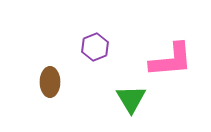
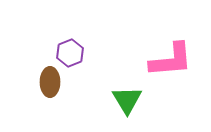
purple hexagon: moved 25 px left, 6 px down
green triangle: moved 4 px left, 1 px down
